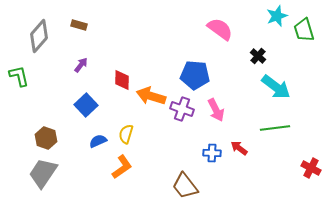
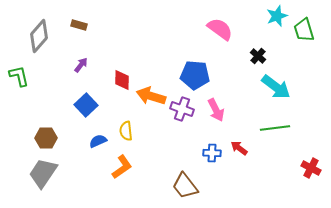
yellow semicircle: moved 3 px up; rotated 24 degrees counterclockwise
brown hexagon: rotated 20 degrees counterclockwise
